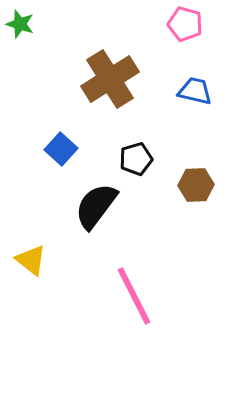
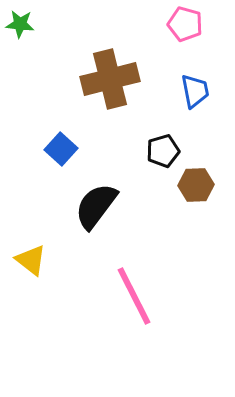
green star: rotated 12 degrees counterclockwise
brown cross: rotated 18 degrees clockwise
blue trapezoid: rotated 66 degrees clockwise
black pentagon: moved 27 px right, 8 px up
